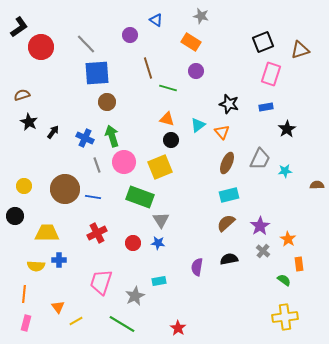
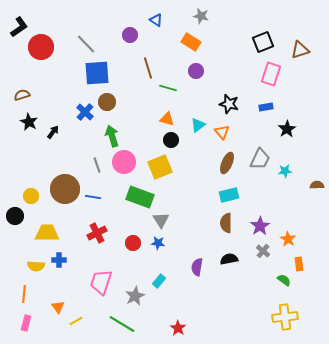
blue cross at (85, 138): moved 26 px up; rotated 18 degrees clockwise
yellow circle at (24, 186): moved 7 px right, 10 px down
brown semicircle at (226, 223): rotated 48 degrees counterclockwise
cyan rectangle at (159, 281): rotated 40 degrees counterclockwise
